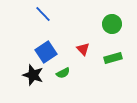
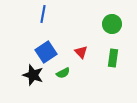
blue line: rotated 54 degrees clockwise
red triangle: moved 2 px left, 3 px down
green rectangle: rotated 66 degrees counterclockwise
